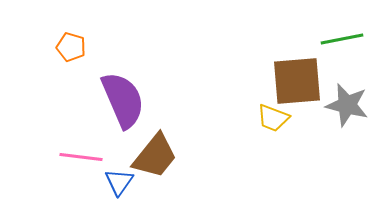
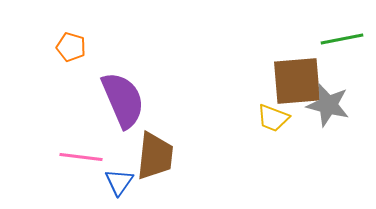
gray star: moved 19 px left
brown trapezoid: rotated 33 degrees counterclockwise
